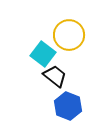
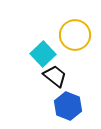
yellow circle: moved 6 px right
cyan square: rotated 10 degrees clockwise
